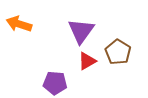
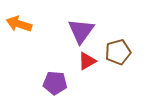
brown pentagon: rotated 25 degrees clockwise
